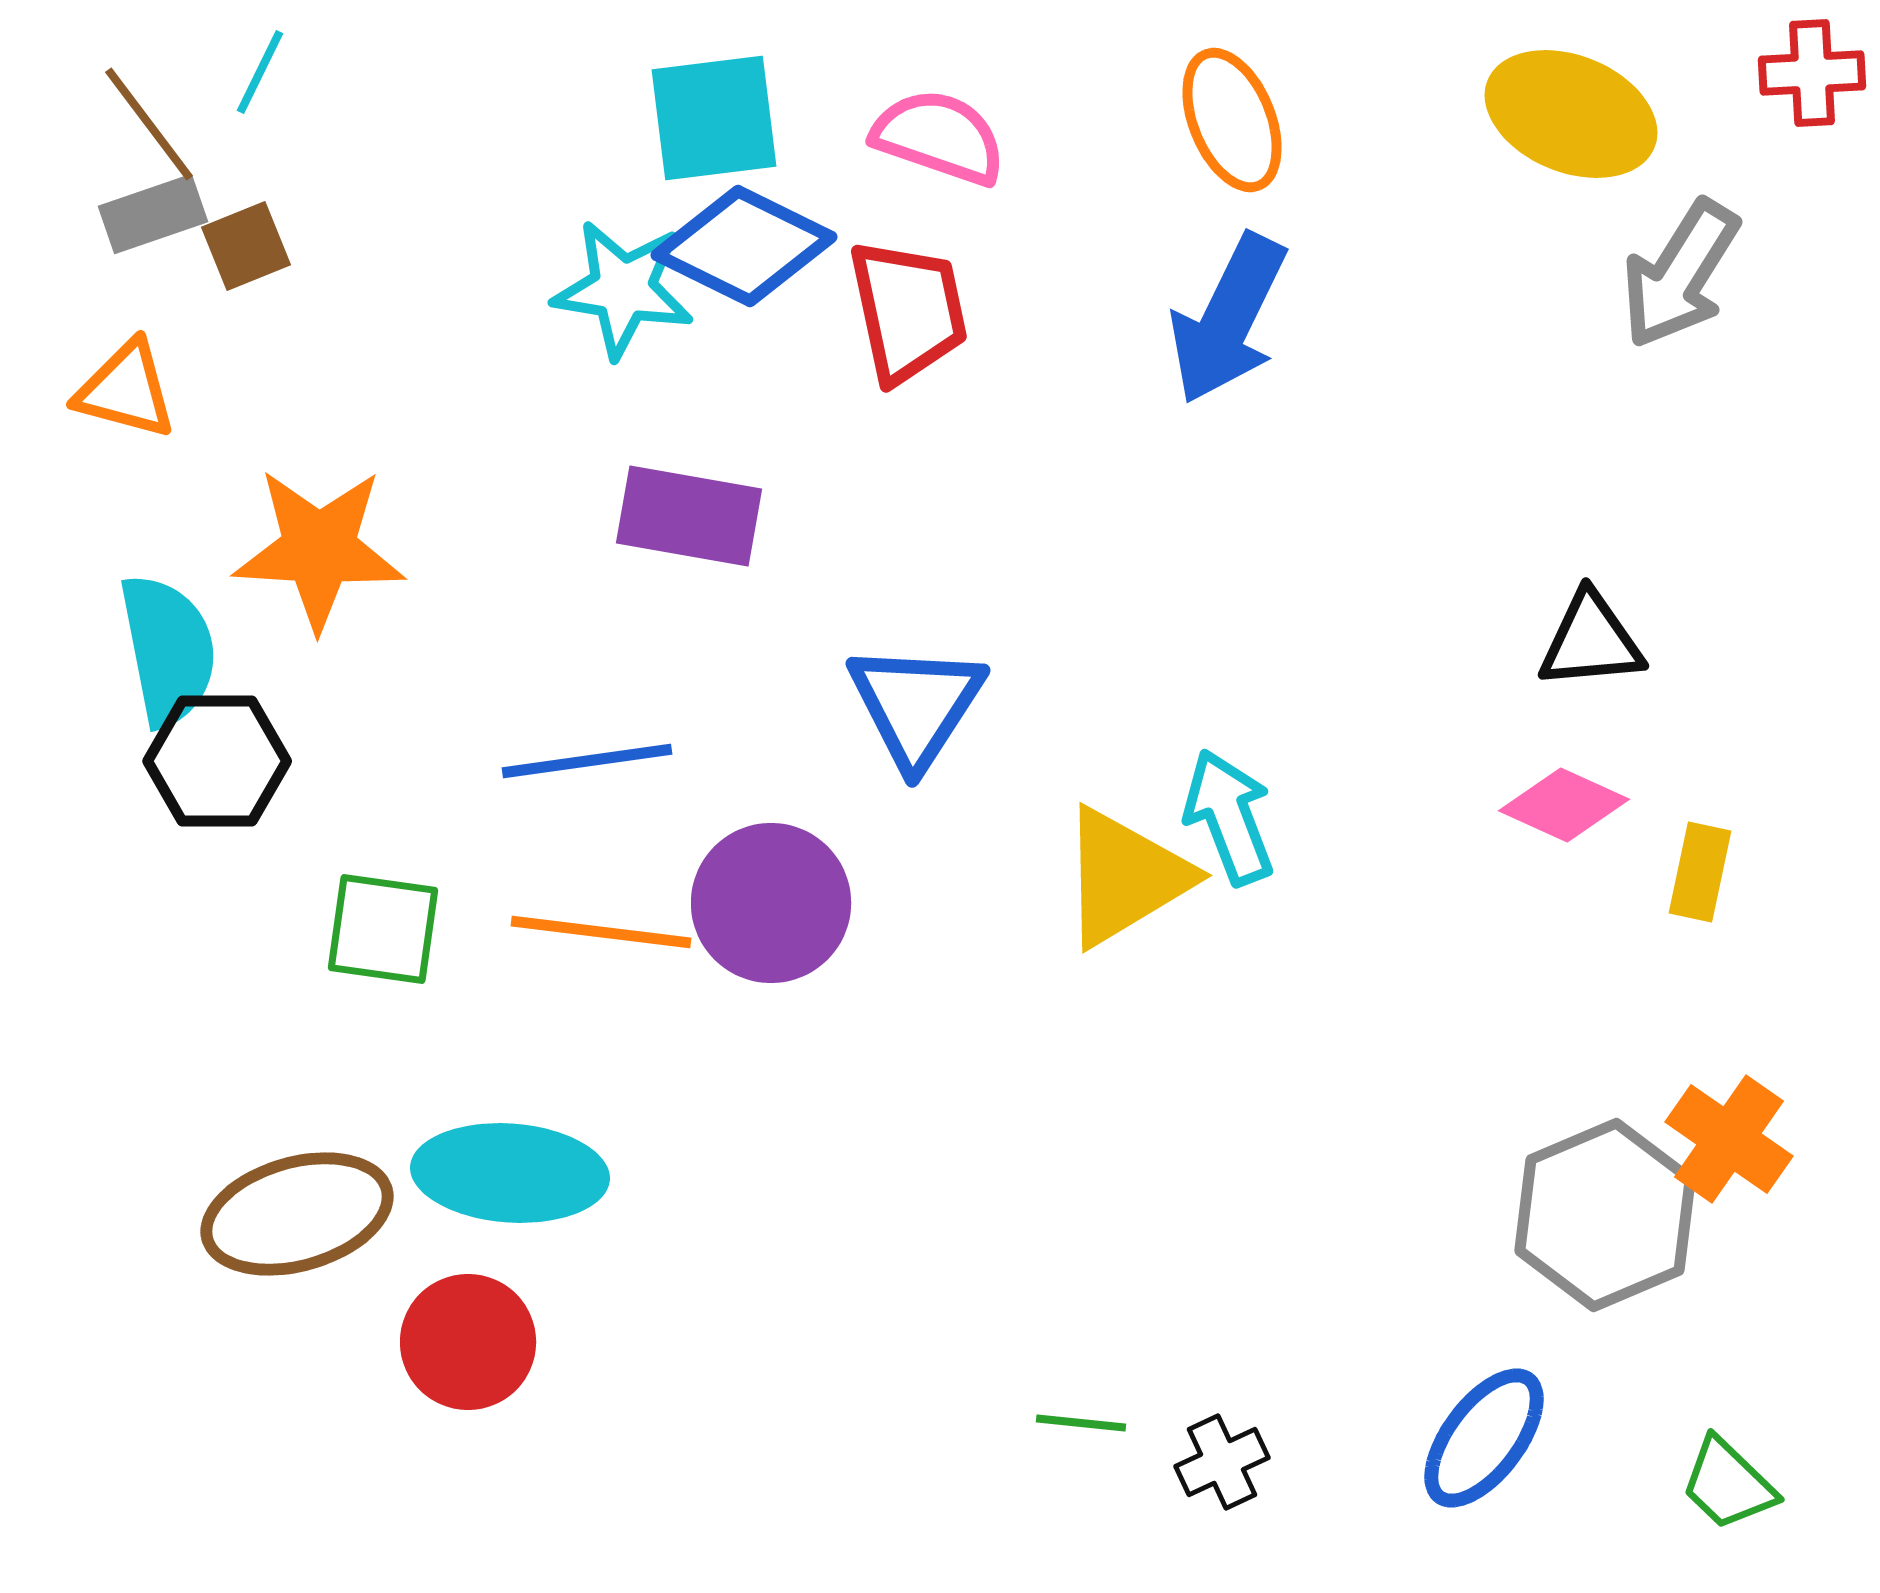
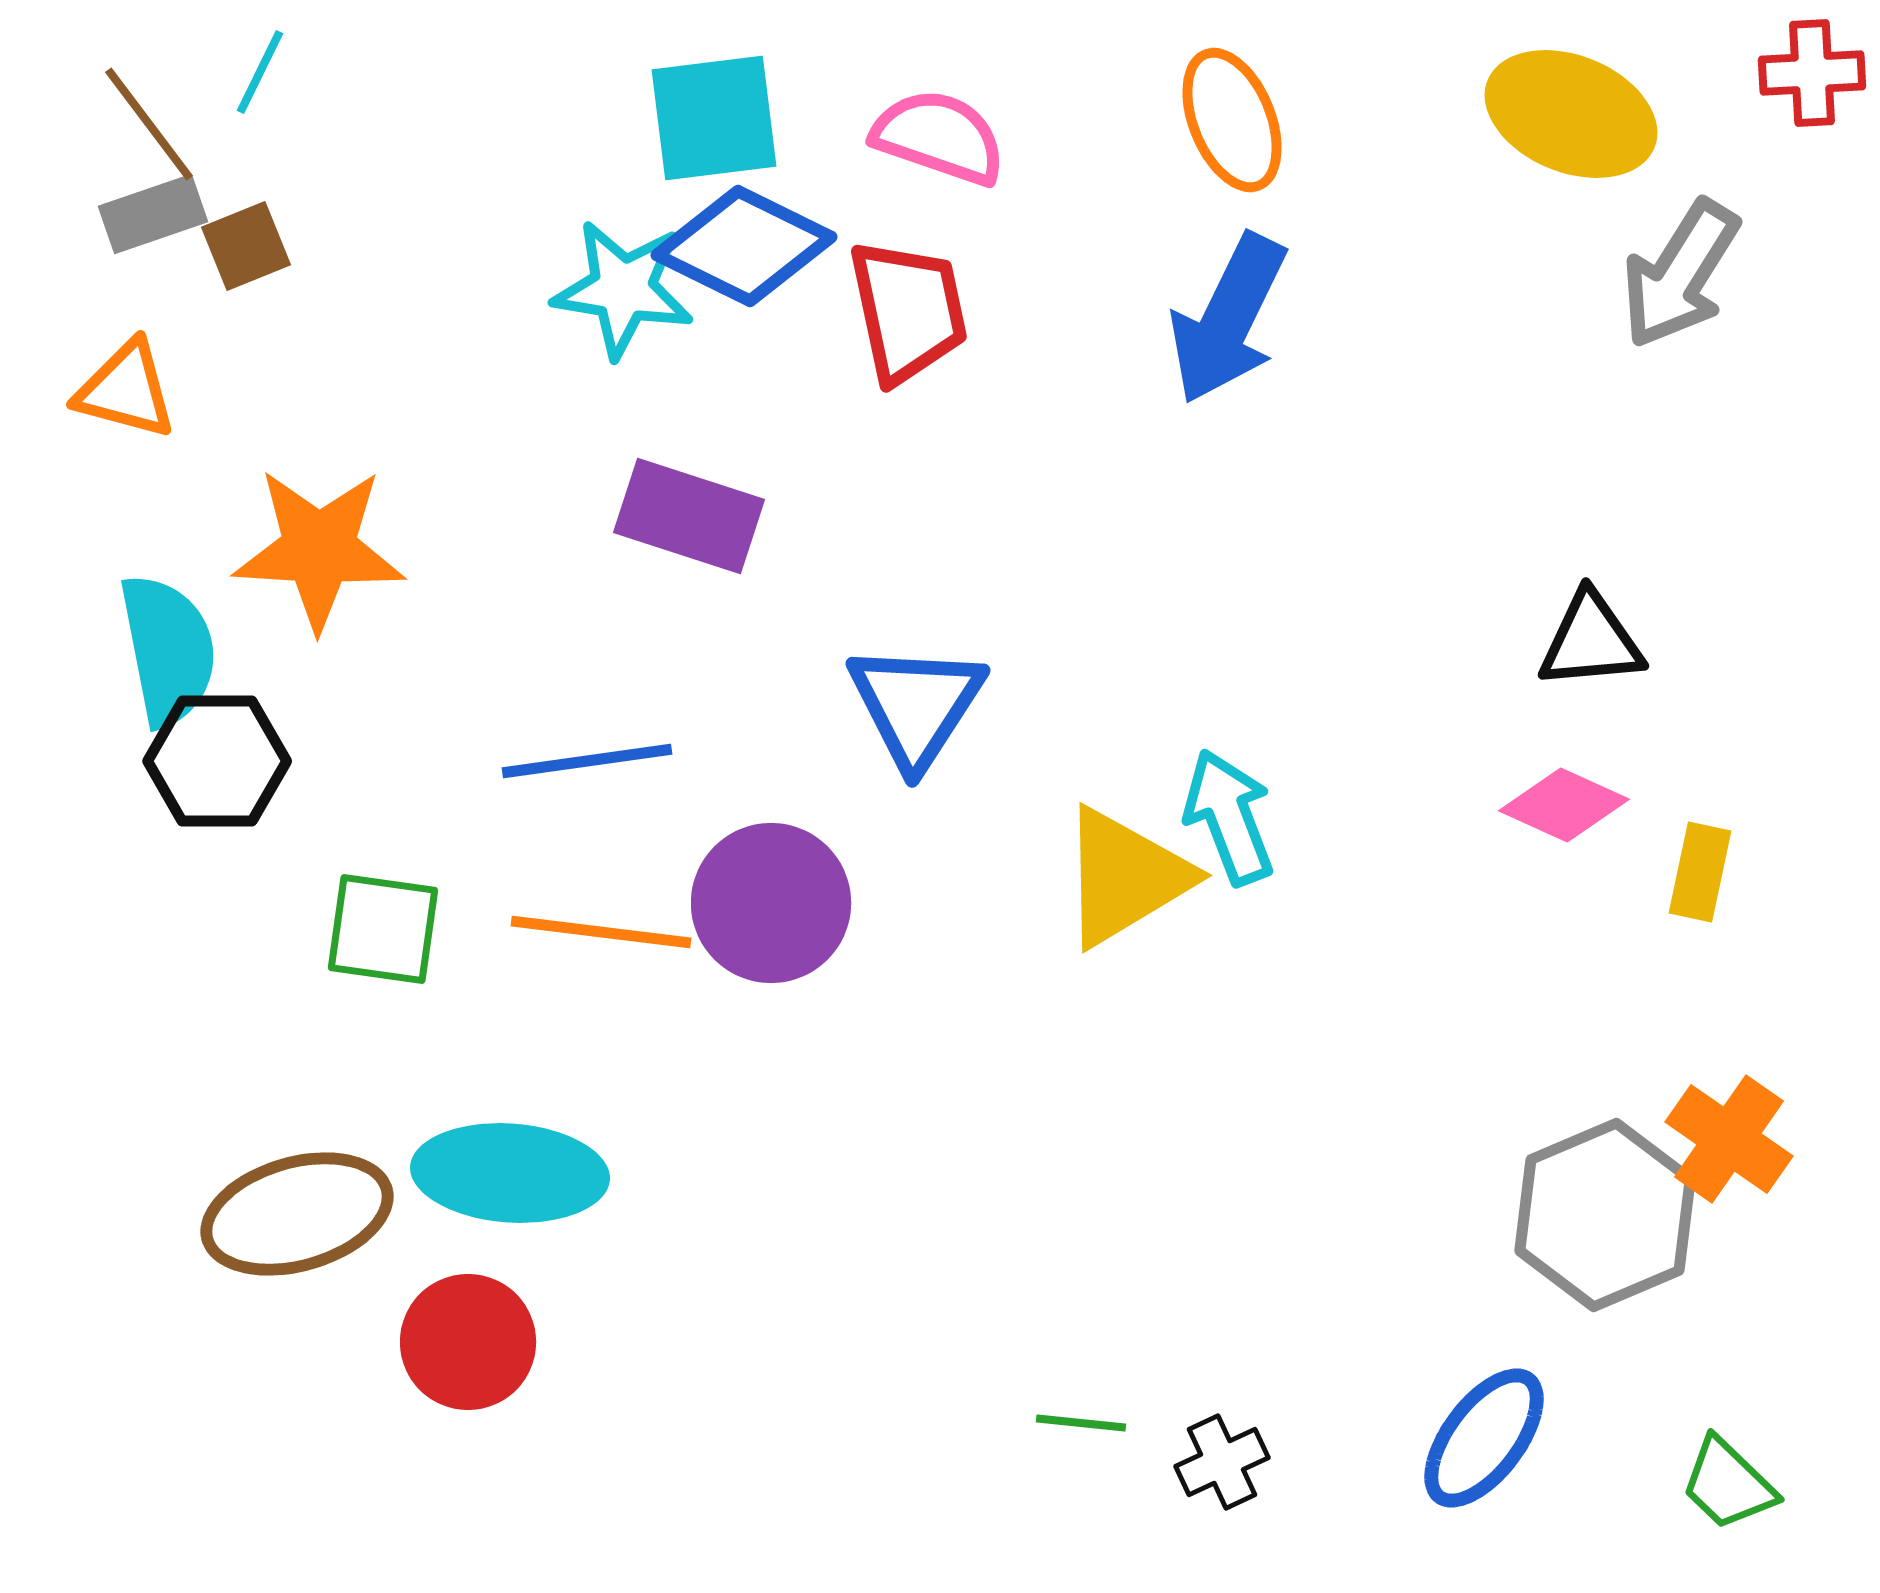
purple rectangle: rotated 8 degrees clockwise
